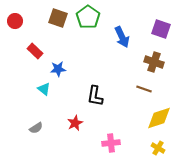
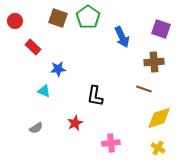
red rectangle: moved 2 px left, 4 px up
brown cross: rotated 24 degrees counterclockwise
cyan triangle: moved 2 px down; rotated 16 degrees counterclockwise
